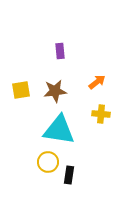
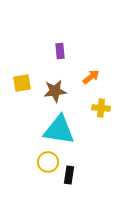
orange arrow: moved 6 px left, 5 px up
yellow square: moved 1 px right, 7 px up
yellow cross: moved 6 px up
